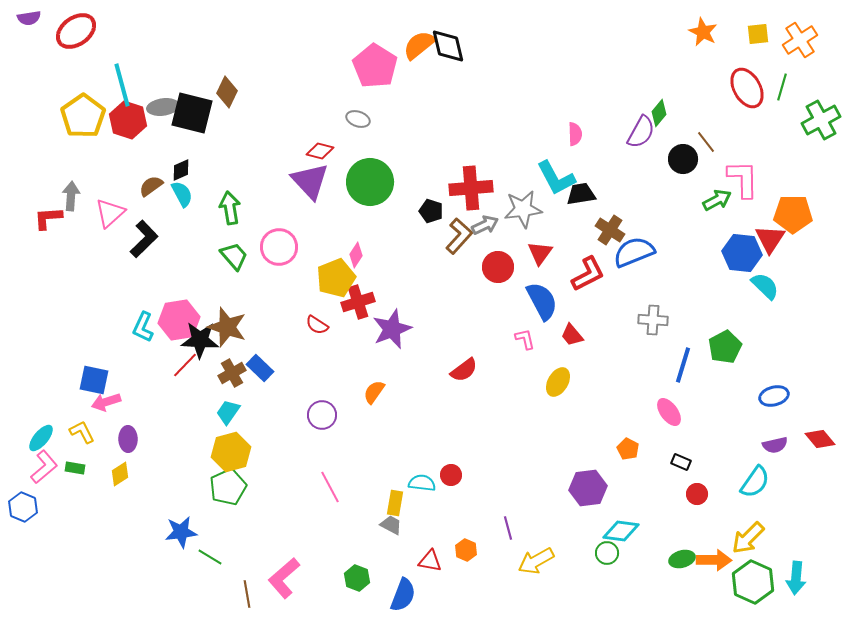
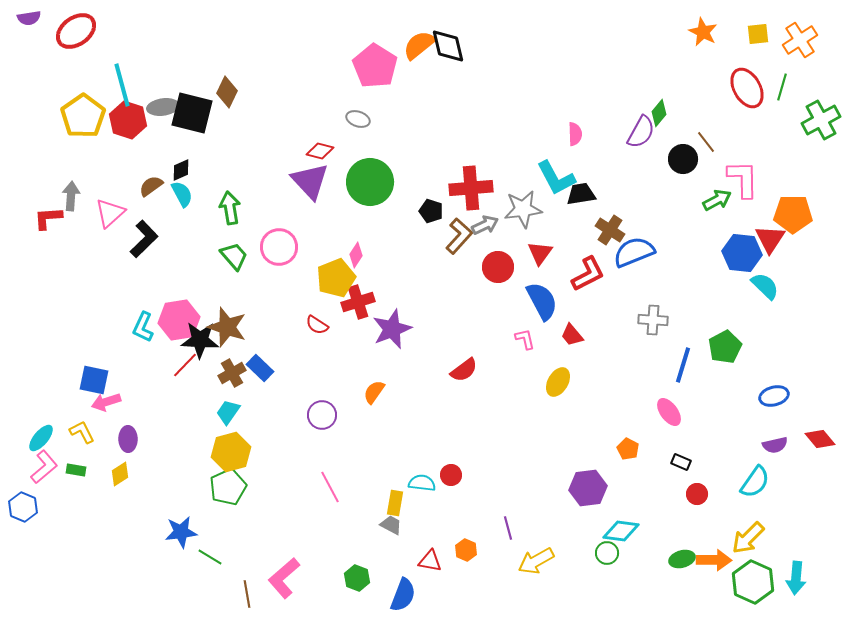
green rectangle at (75, 468): moved 1 px right, 2 px down
